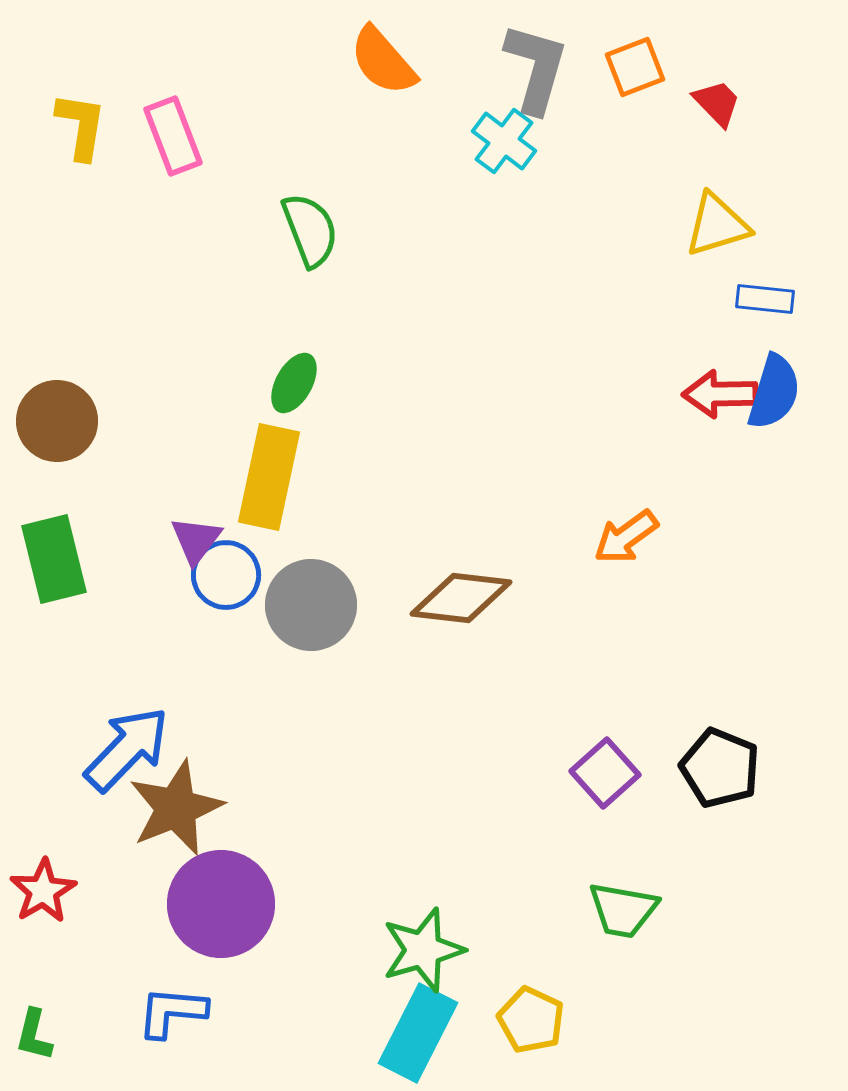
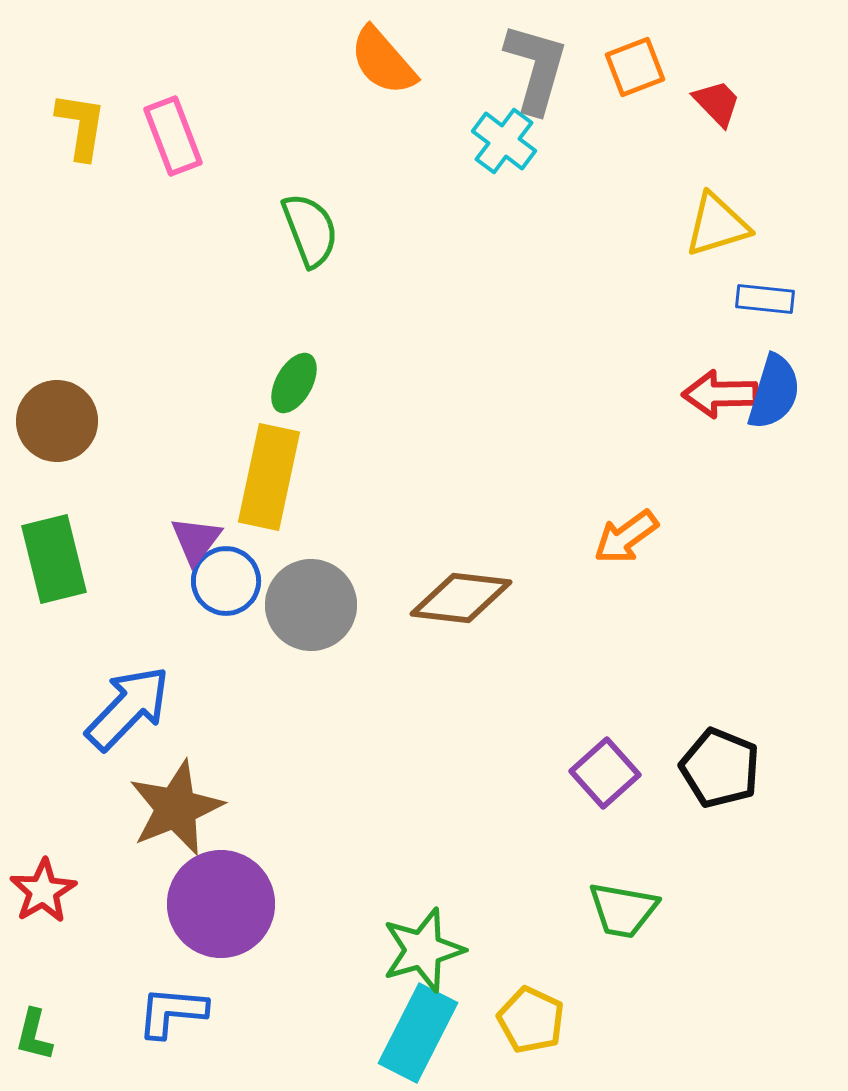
blue circle: moved 6 px down
blue arrow: moved 1 px right, 41 px up
